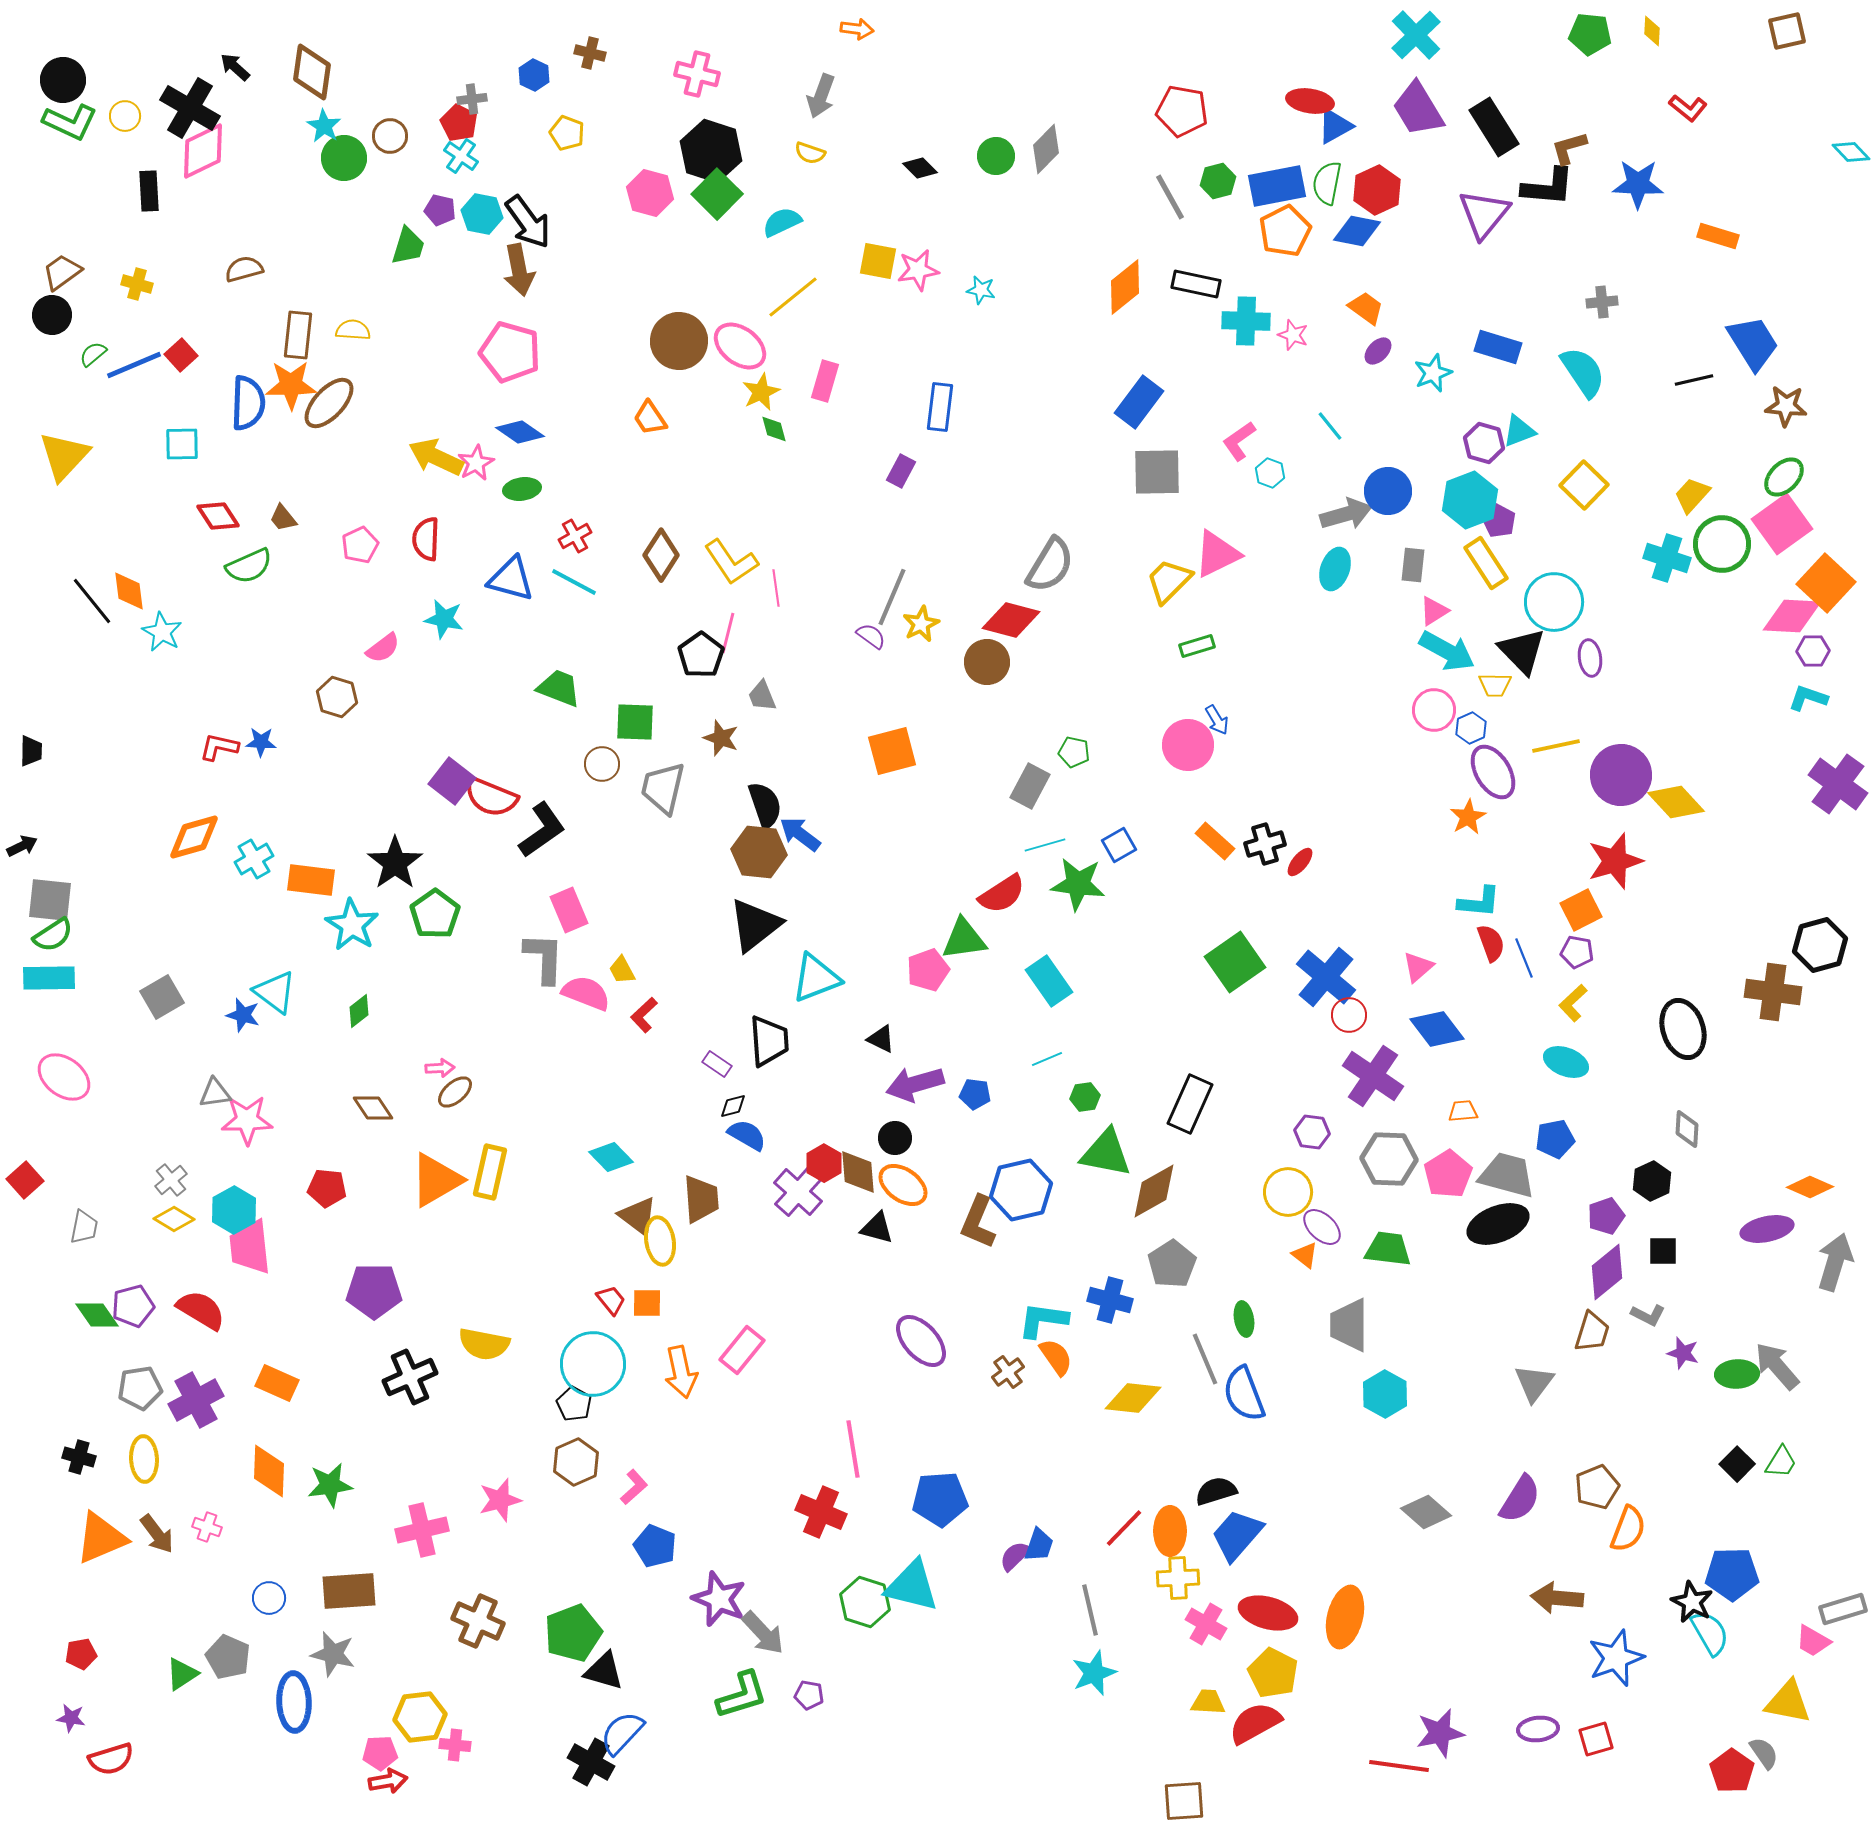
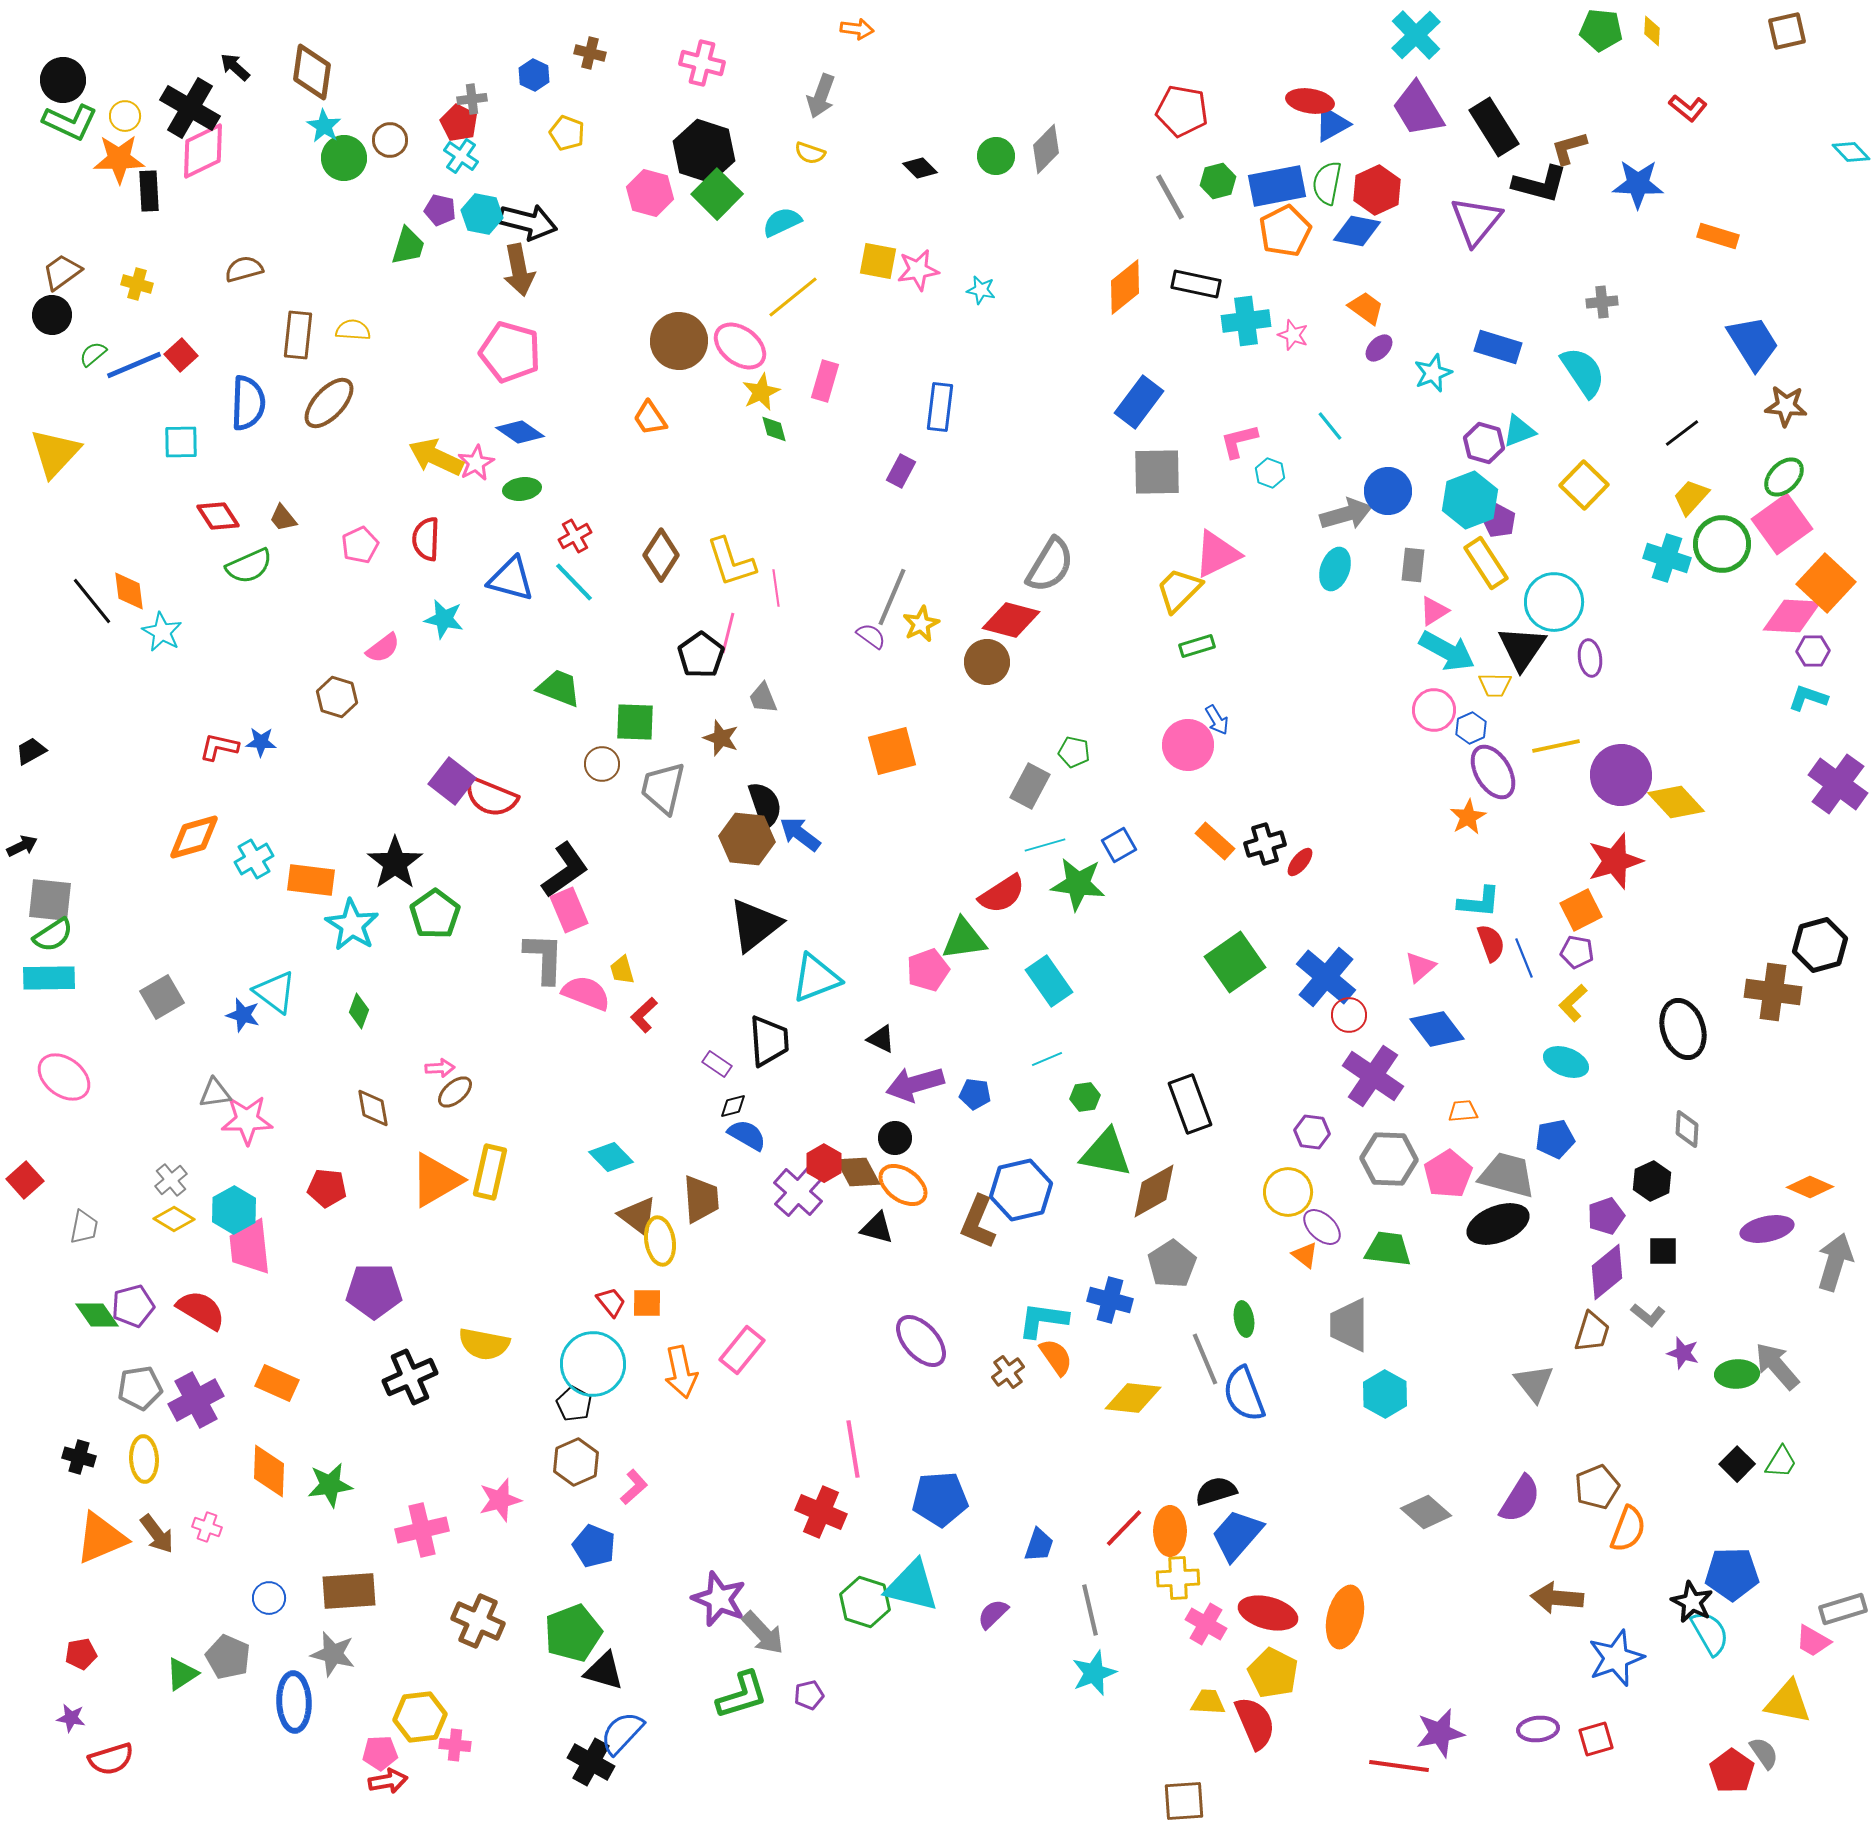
green pentagon at (1590, 34): moved 11 px right, 4 px up
pink cross at (697, 74): moved 5 px right, 11 px up
blue triangle at (1335, 126): moved 3 px left, 2 px up
brown circle at (390, 136): moved 4 px down
black hexagon at (711, 151): moved 7 px left
black L-shape at (1548, 187): moved 8 px left, 3 px up; rotated 10 degrees clockwise
purple triangle at (1484, 214): moved 8 px left, 7 px down
black arrow at (528, 222): rotated 40 degrees counterclockwise
cyan cross at (1246, 321): rotated 9 degrees counterclockwise
purple ellipse at (1378, 351): moved 1 px right, 3 px up
black line at (1694, 380): moved 12 px left, 53 px down; rotated 24 degrees counterclockwise
orange star at (291, 385): moved 172 px left, 226 px up
pink L-shape at (1239, 441): rotated 21 degrees clockwise
cyan square at (182, 444): moved 1 px left, 2 px up
yellow triangle at (64, 456): moved 9 px left, 3 px up
yellow trapezoid at (1692, 495): moved 1 px left, 2 px down
yellow L-shape at (731, 562): rotated 16 degrees clockwise
yellow trapezoid at (1169, 581): moved 10 px right, 9 px down
cyan line at (574, 582): rotated 18 degrees clockwise
black triangle at (1522, 651): moved 3 px up; rotated 18 degrees clockwise
gray trapezoid at (762, 696): moved 1 px right, 2 px down
black trapezoid at (31, 751): rotated 120 degrees counterclockwise
black L-shape at (542, 830): moved 23 px right, 40 px down
brown hexagon at (759, 852): moved 12 px left, 13 px up
pink triangle at (1418, 967): moved 2 px right
yellow trapezoid at (622, 970): rotated 12 degrees clockwise
green diamond at (359, 1011): rotated 32 degrees counterclockwise
black rectangle at (1190, 1104): rotated 44 degrees counterclockwise
brown diamond at (373, 1108): rotated 24 degrees clockwise
brown diamond at (858, 1172): rotated 24 degrees counterclockwise
red trapezoid at (611, 1300): moved 2 px down
gray L-shape at (1648, 1315): rotated 12 degrees clockwise
gray triangle at (1534, 1383): rotated 15 degrees counterclockwise
blue pentagon at (655, 1546): moved 61 px left
purple semicircle at (1015, 1556): moved 22 px left, 58 px down
purple pentagon at (809, 1695): rotated 24 degrees counterclockwise
red semicircle at (1255, 1723): rotated 96 degrees clockwise
